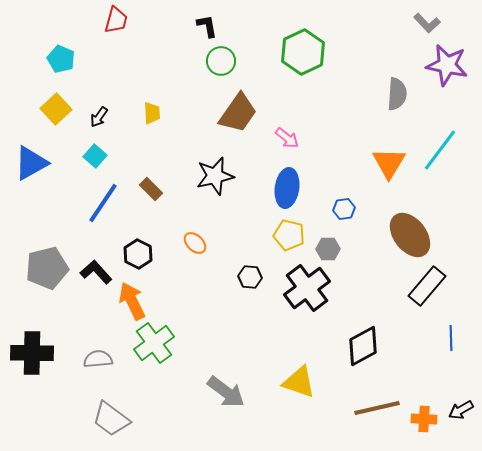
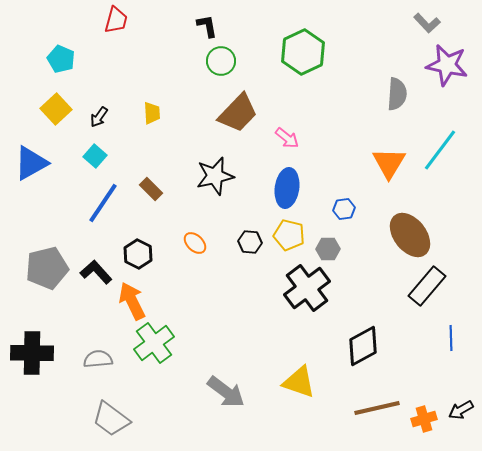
brown trapezoid at (238, 113): rotated 9 degrees clockwise
black hexagon at (250, 277): moved 35 px up
orange cross at (424, 419): rotated 20 degrees counterclockwise
